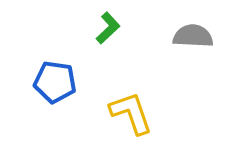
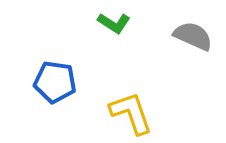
green L-shape: moved 6 px right, 5 px up; rotated 76 degrees clockwise
gray semicircle: rotated 21 degrees clockwise
